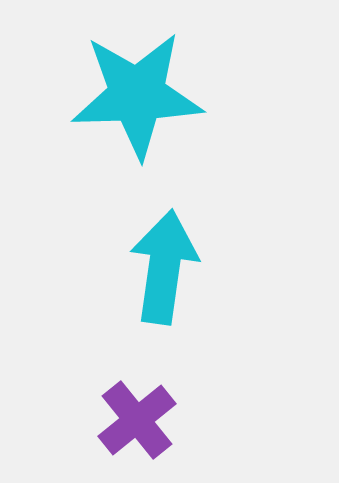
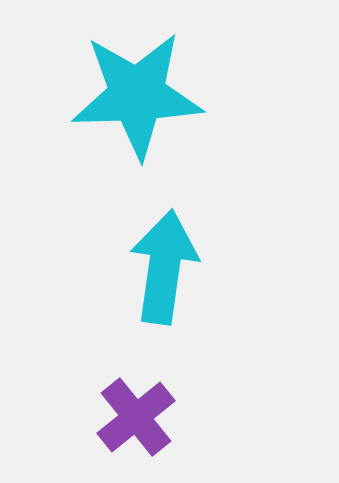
purple cross: moved 1 px left, 3 px up
